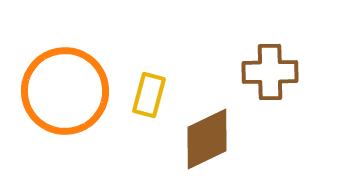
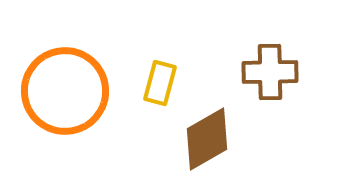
yellow rectangle: moved 11 px right, 12 px up
brown diamond: rotated 4 degrees counterclockwise
